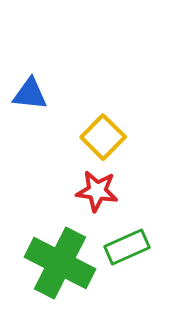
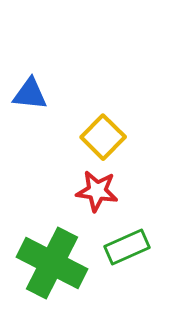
green cross: moved 8 px left
